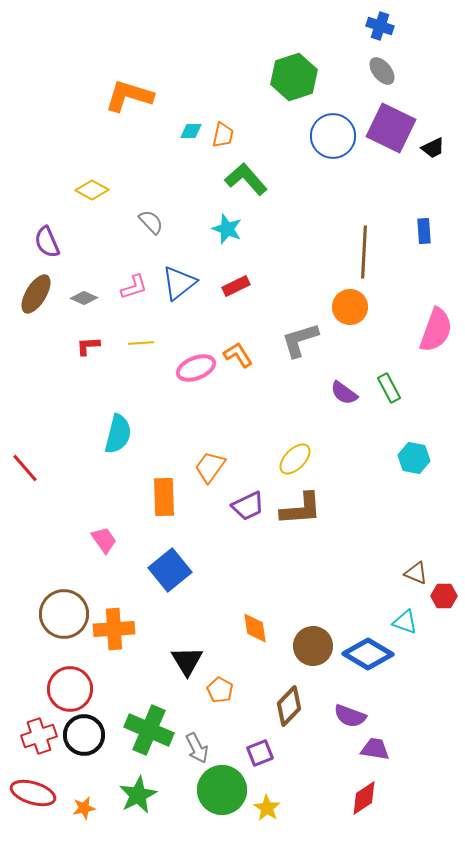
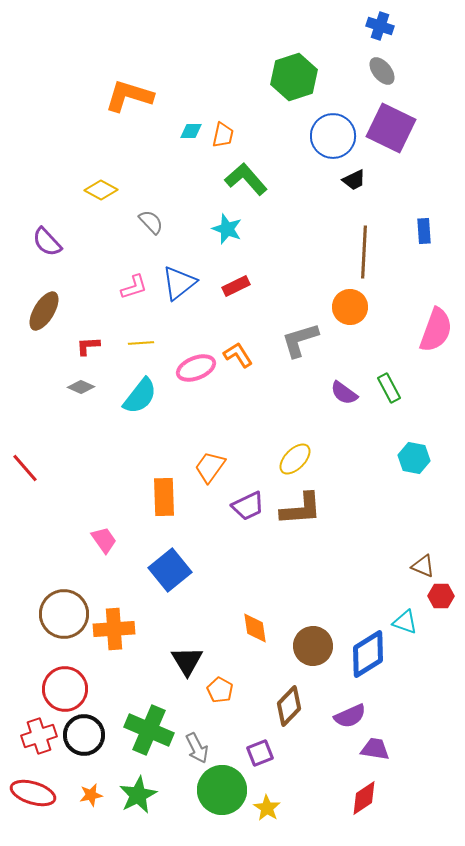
black trapezoid at (433, 148): moved 79 px left, 32 px down
yellow diamond at (92, 190): moved 9 px right
purple semicircle at (47, 242): rotated 20 degrees counterclockwise
brown ellipse at (36, 294): moved 8 px right, 17 px down
gray diamond at (84, 298): moved 3 px left, 89 px down
cyan semicircle at (118, 434): moved 22 px right, 38 px up; rotated 24 degrees clockwise
brown triangle at (416, 573): moved 7 px right, 7 px up
red hexagon at (444, 596): moved 3 px left
blue diamond at (368, 654): rotated 63 degrees counterclockwise
red circle at (70, 689): moved 5 px left
purple semicircle at (350, 716): rotated 44 degrees counterclockwise
orange star at (84, 808): moved 7 px right, 13 px up
